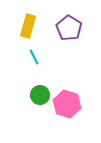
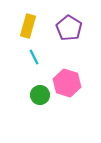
pink hexagon: moved 21 px up
